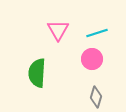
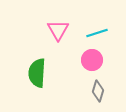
pink circle: moved 1 px down
gray diamond: moved 2 px right, 6 px up
